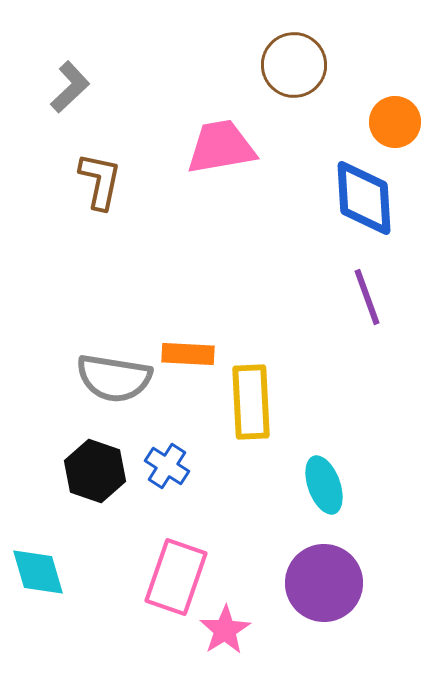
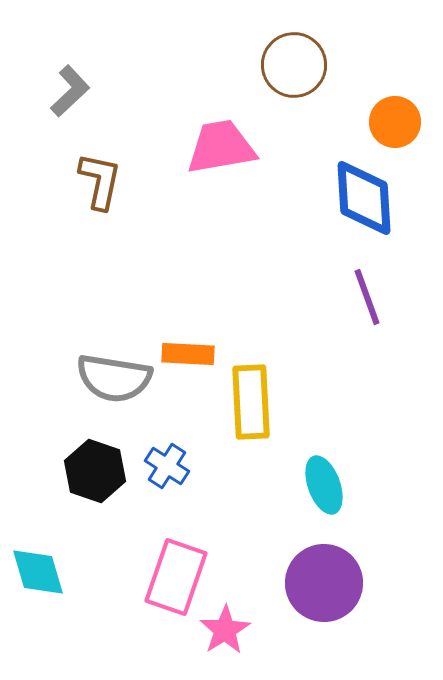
gray L-shape: moved 4 px down
